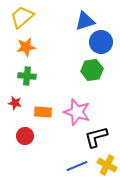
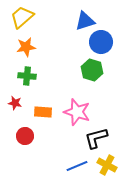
green hexagon: rotated 25 degrees clockwise
black L-shape: moved 1 px down
